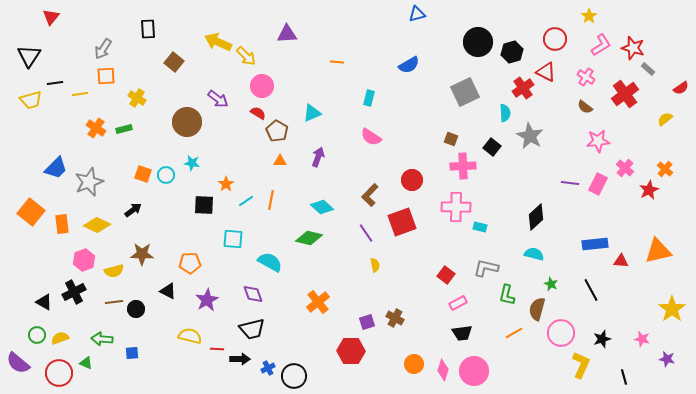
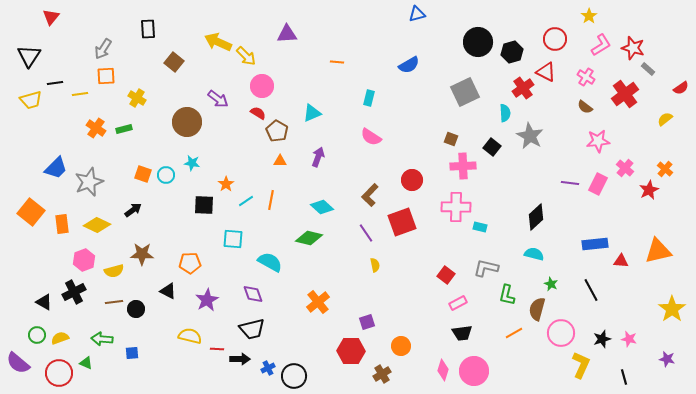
brown cross at (395, 318): moved 13 px left, 56 px down; rotated 30 degrees clockwise
pink star at (642, 339): moved 13 px left
orange circle at (414, 364): moved 13 px left, 18 px up
